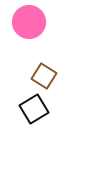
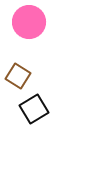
brown square: moved 26 px left
